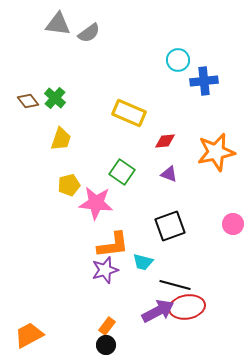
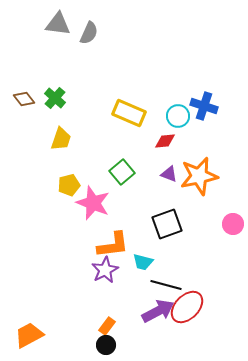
gray semicircle: rotated 30 degrees counterclockwise
cyan circle: moved 56 px down
blue cross: moved 25 px down; rotated 24 degrees clockwise
brown diamond: moved 4 px left, 2 px up
orange star: moved 17 px left, 24 px down
green square: rotated 15 degrees clockwise
pink star: moved 3 px left; rotated 16 degrees clockwise
black square: moved 3 px left, 2 px up
purple star: rotated 12 degrees counterclockwise
black line: moved 9 px left
red ellipse: rotated 36 degrees counterclockwise
